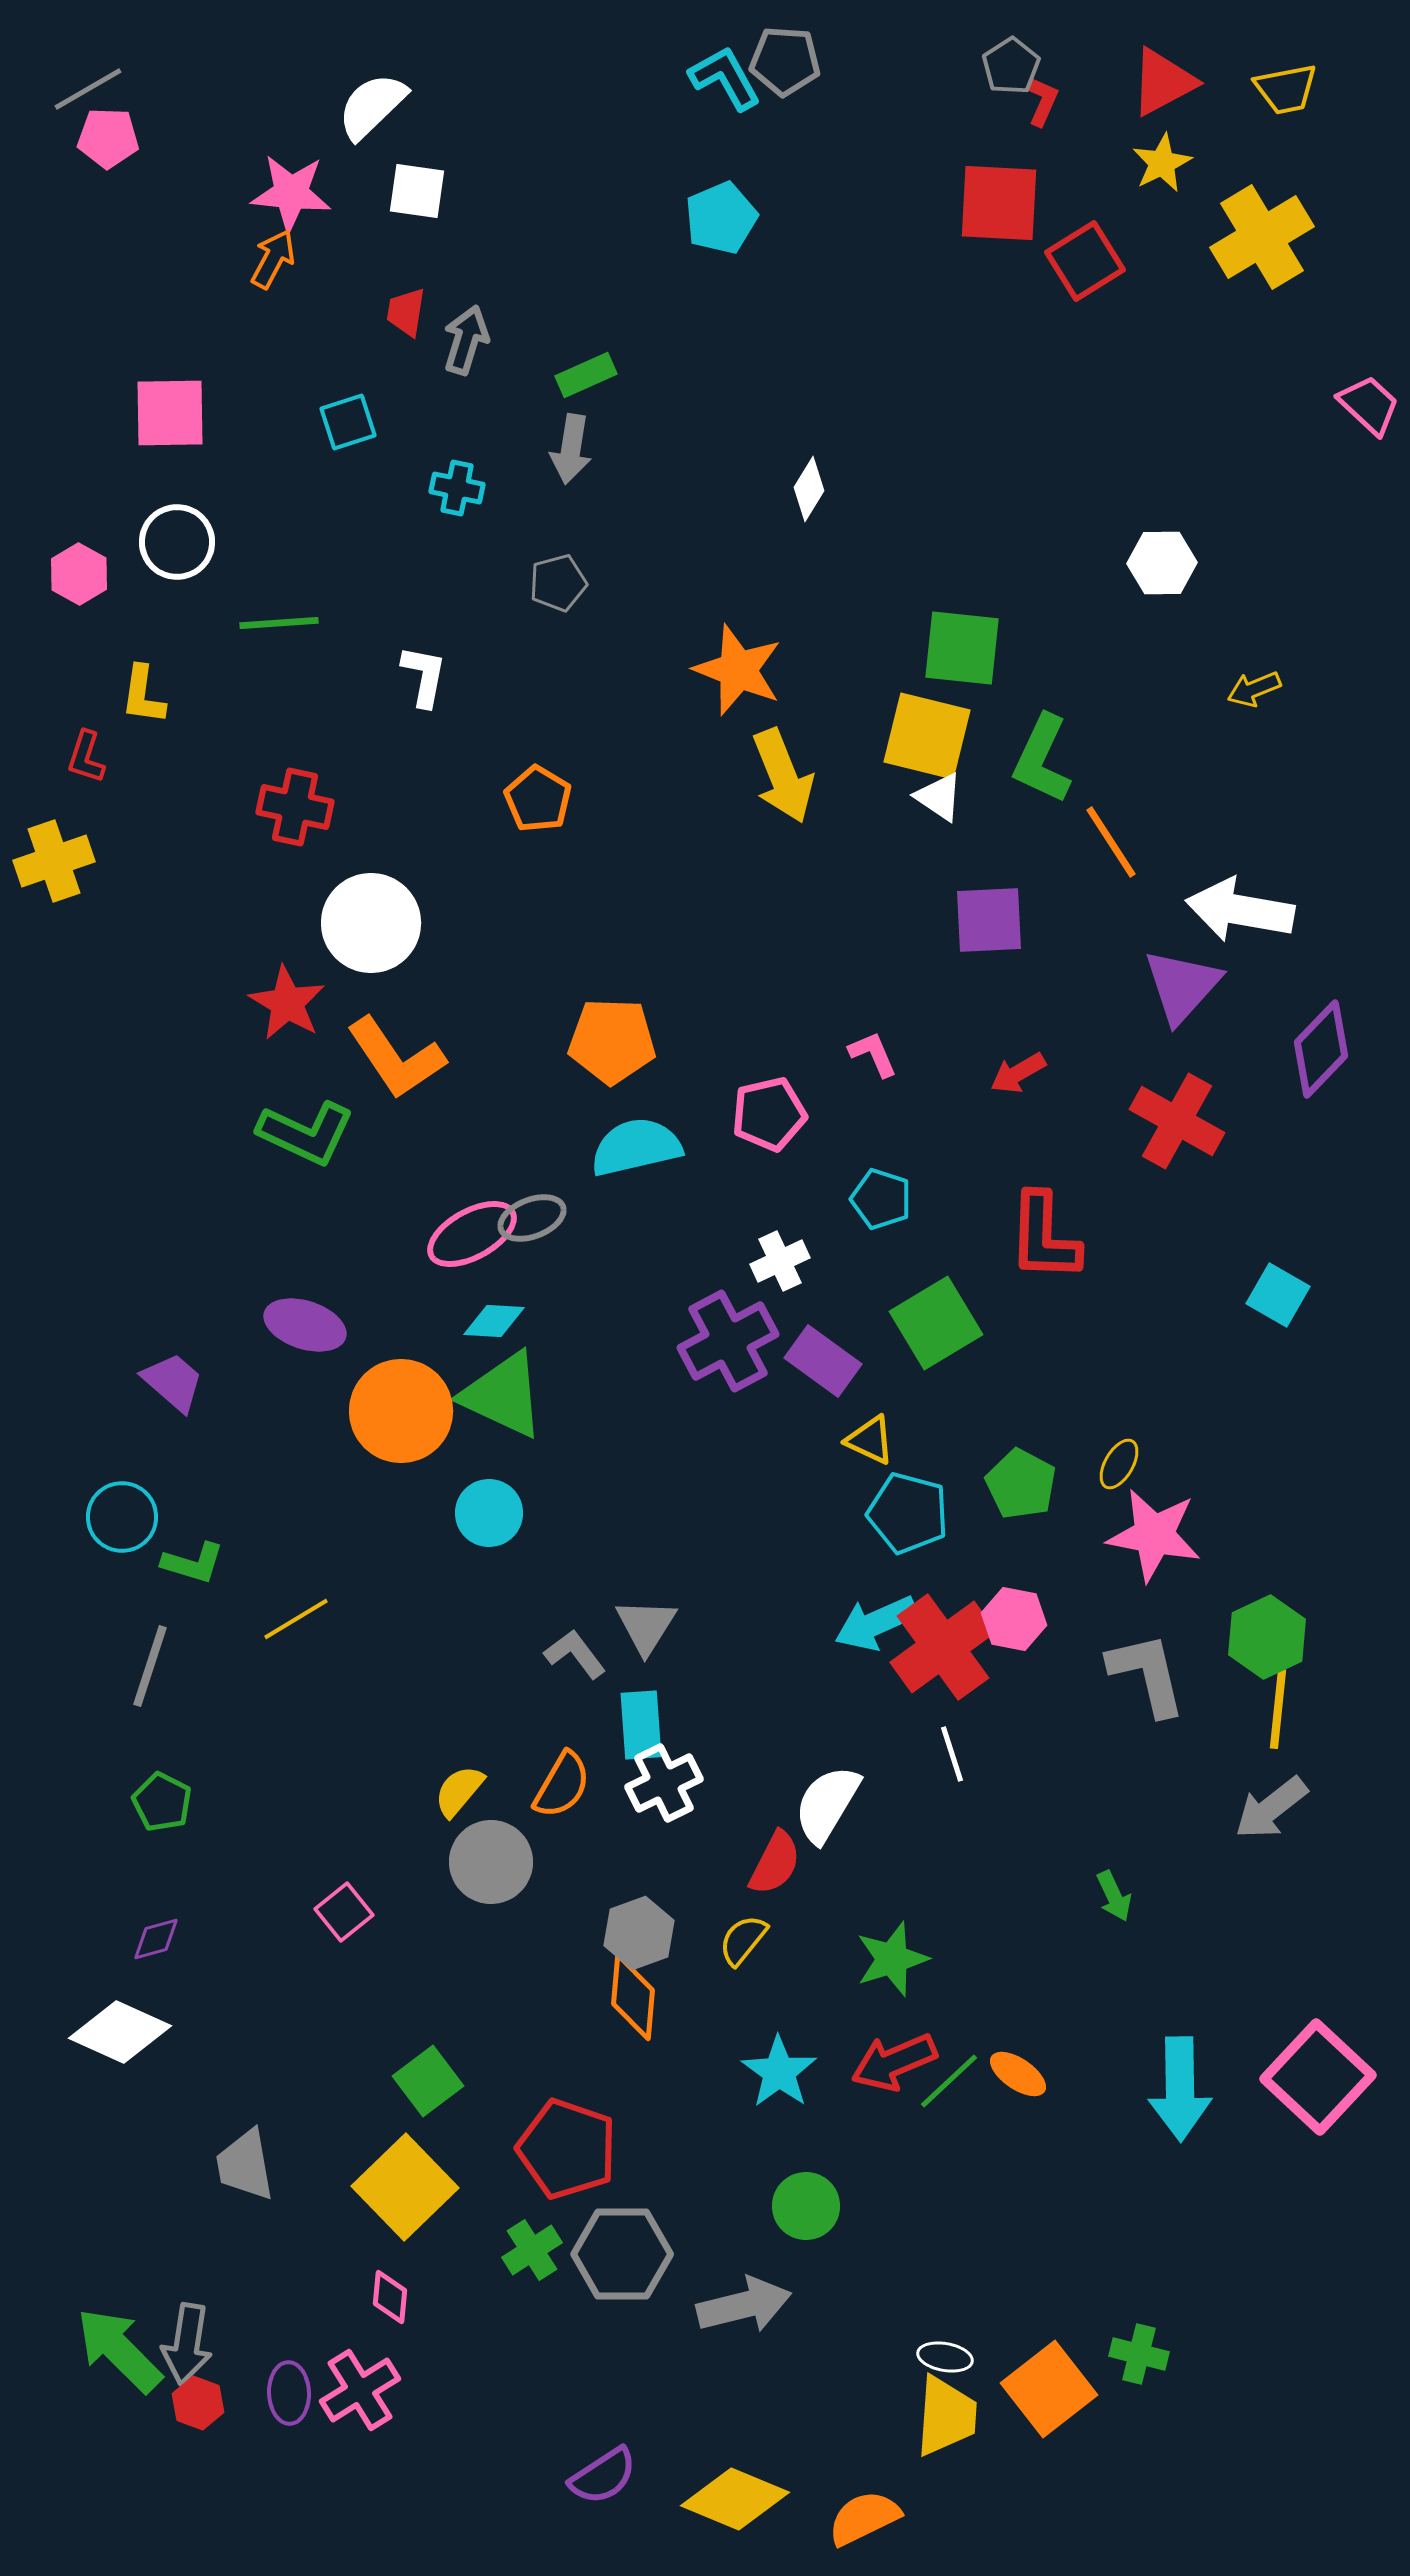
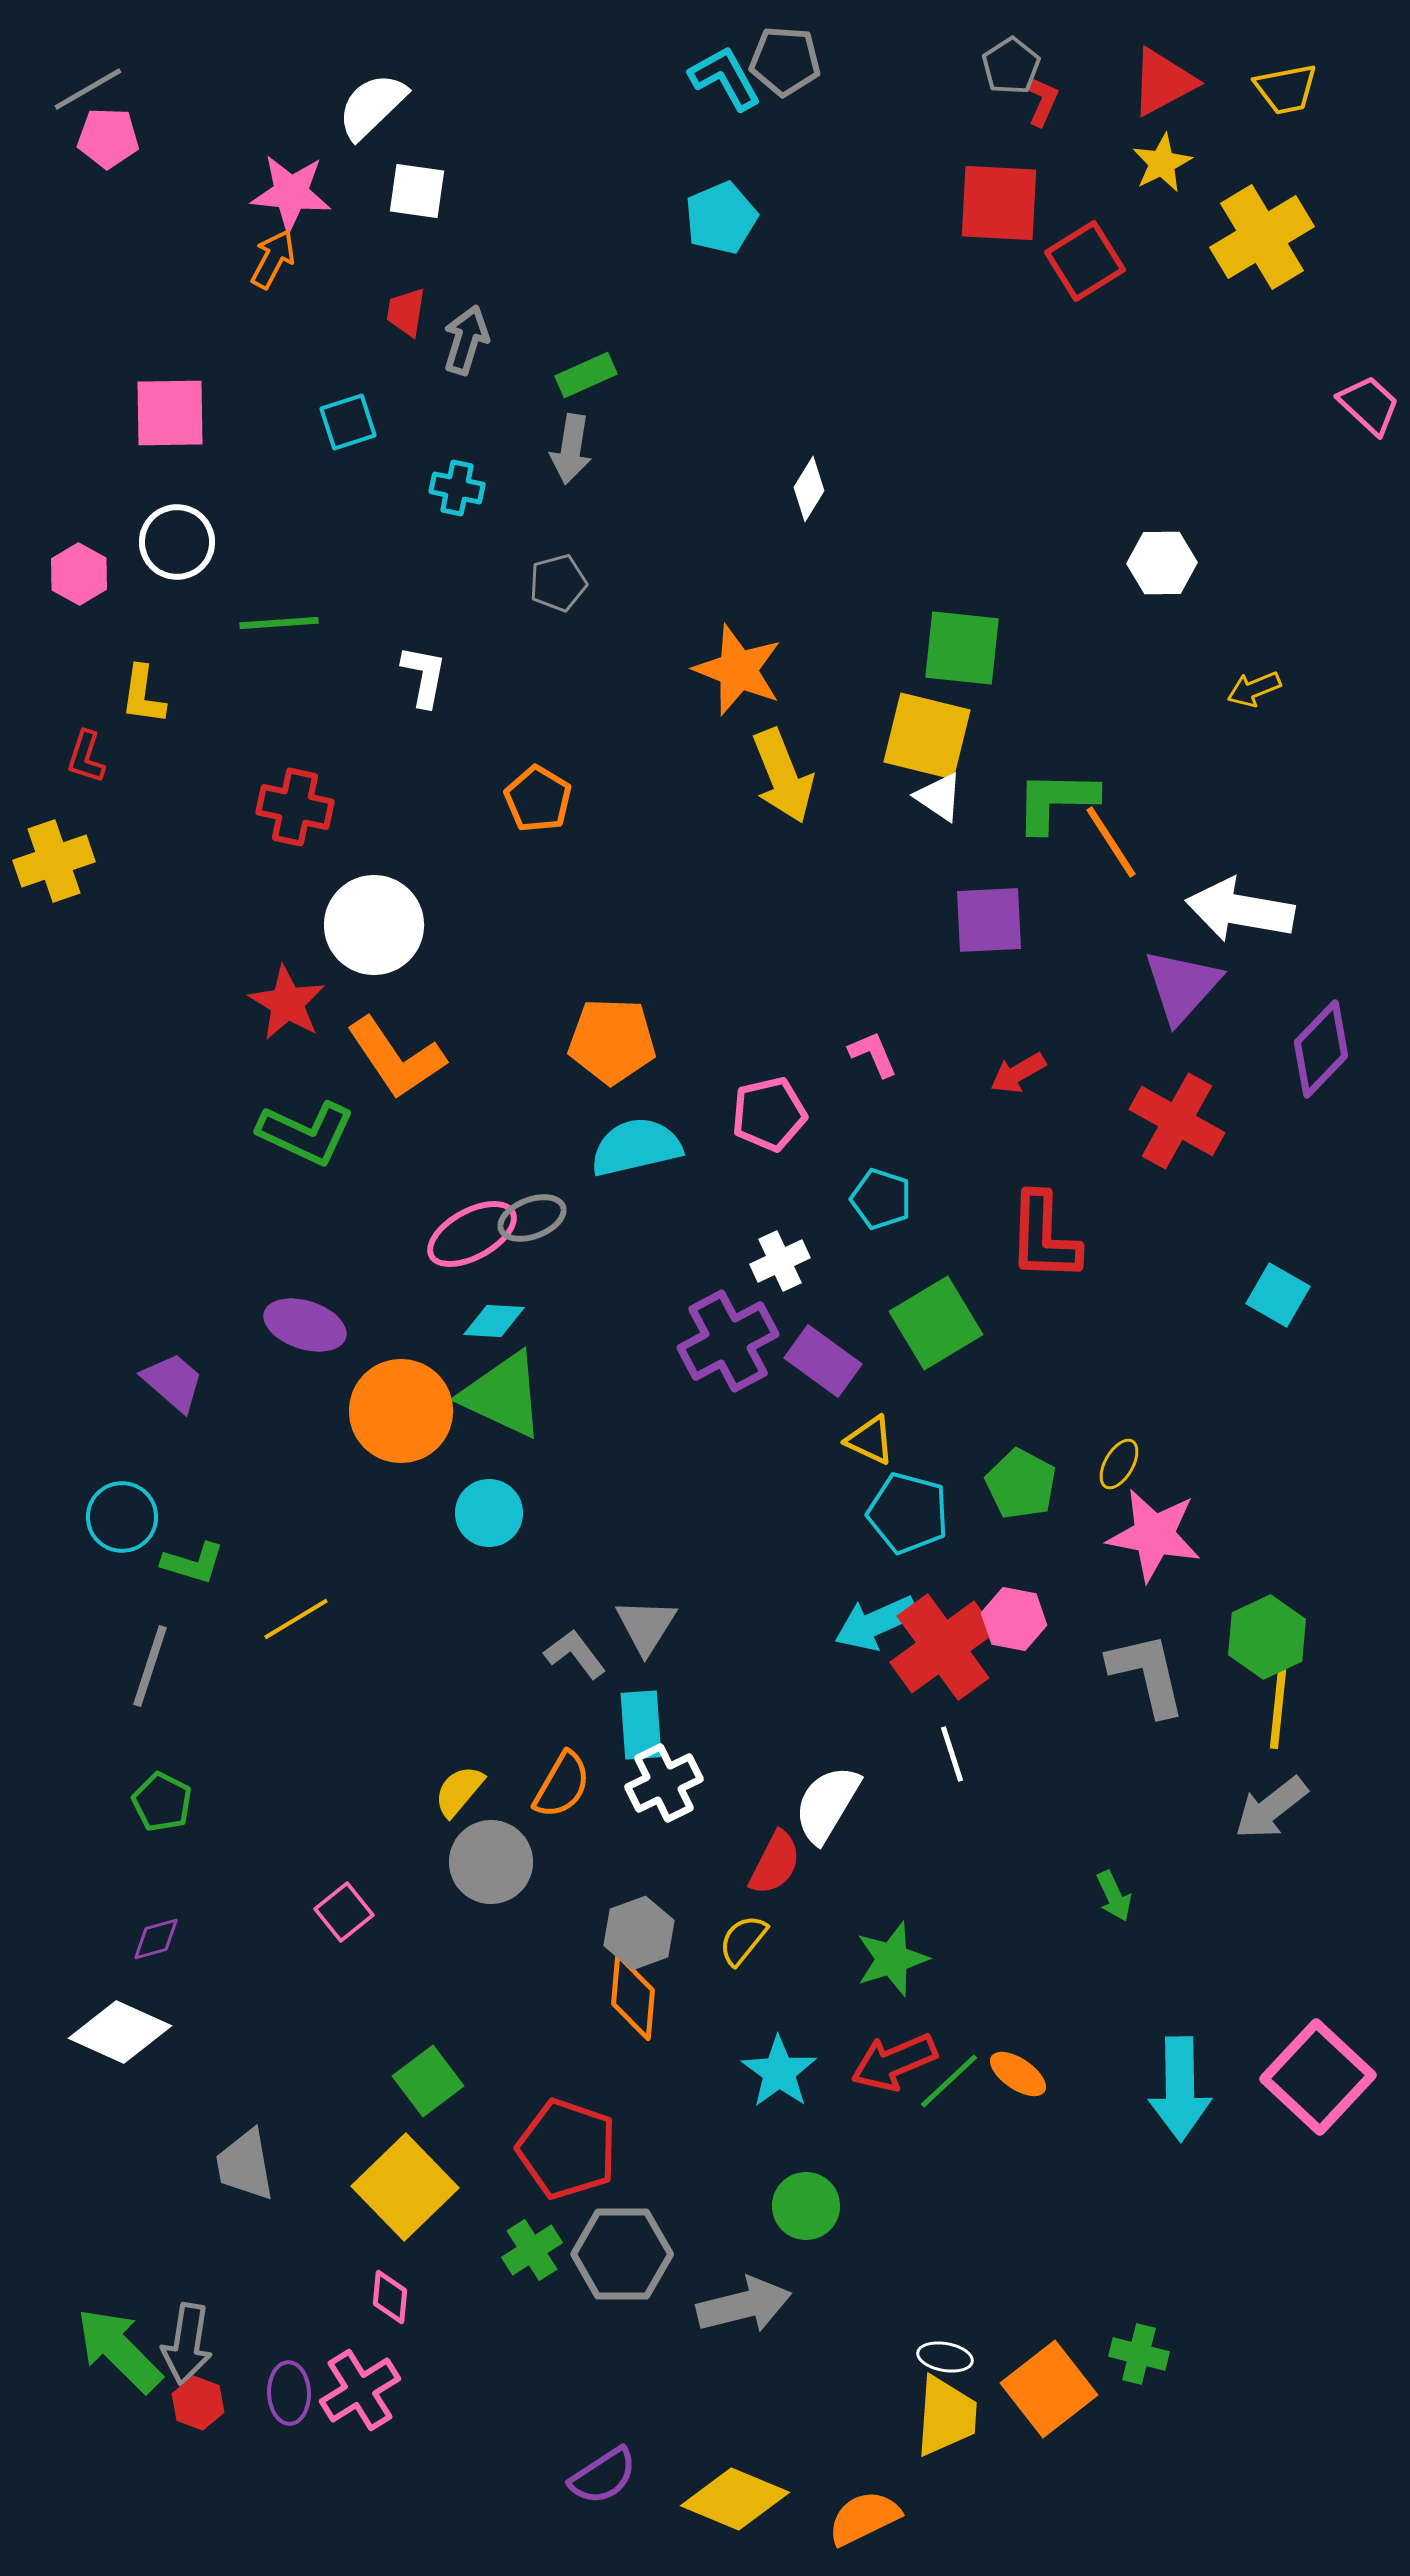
green L-shape at (1042, 759): moved 14 px right, 42 px down; rotated 66 degrees clockwise
white circle at (371, 923): moved 3 px right, 2 px down
